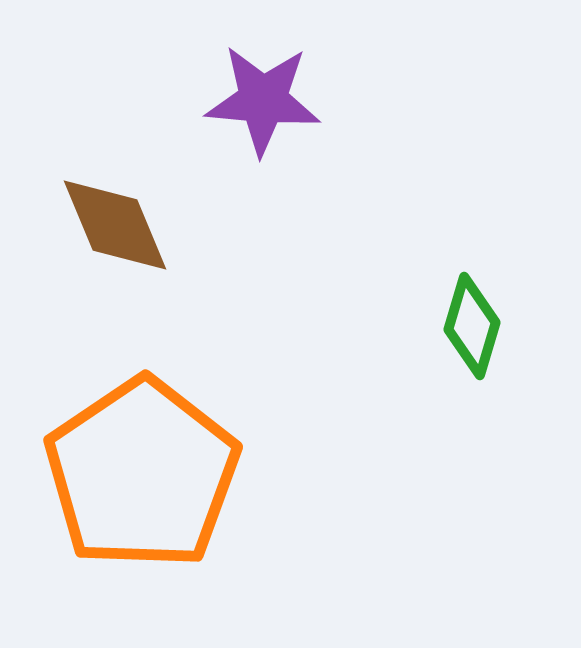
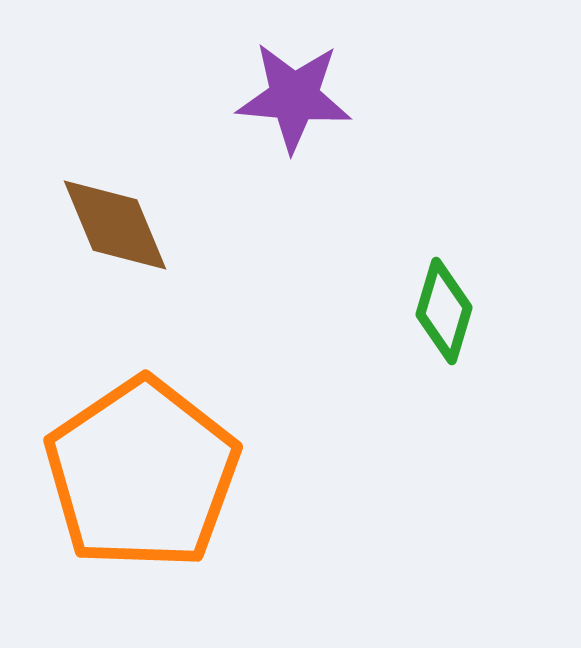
purple star: moved 31 px right, 3 px up
green diamond: moved 28 px left, 15 px up
